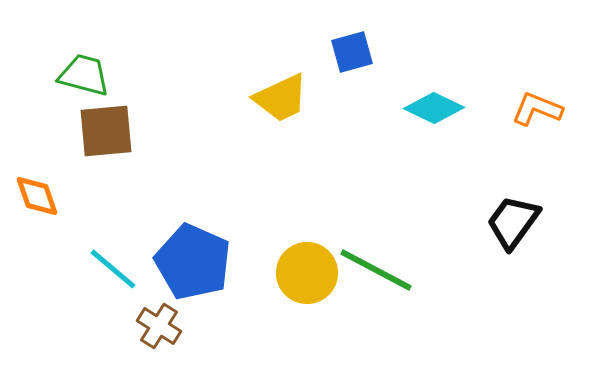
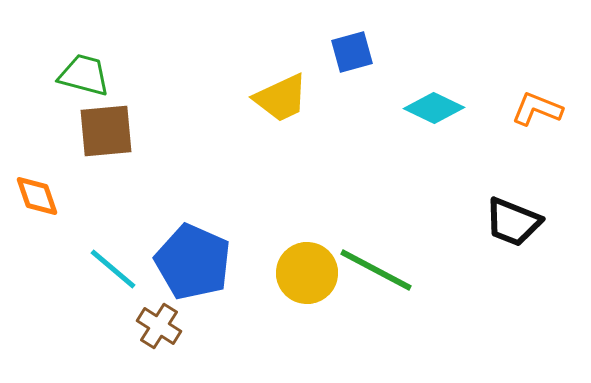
black trapezoid: rotated 104 degrees counterclockwise
